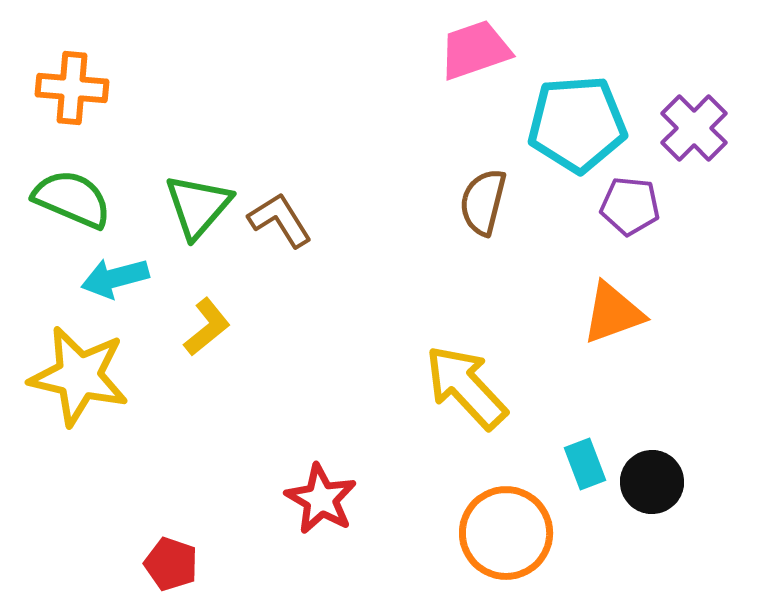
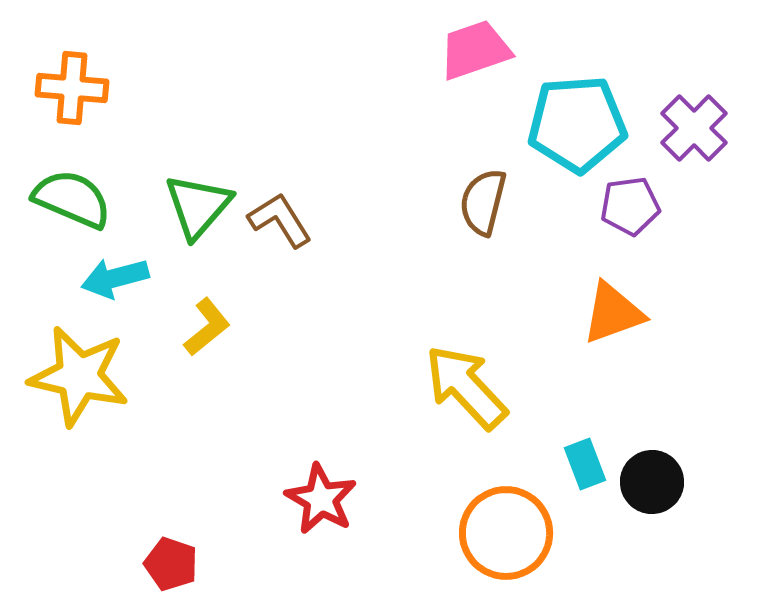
purple pentagon: rotated 14 degrees counterclockwise
